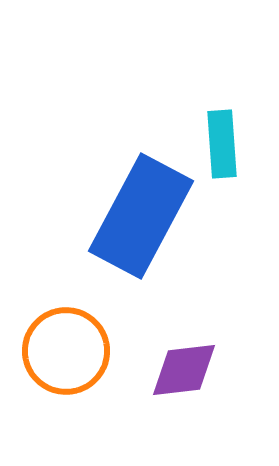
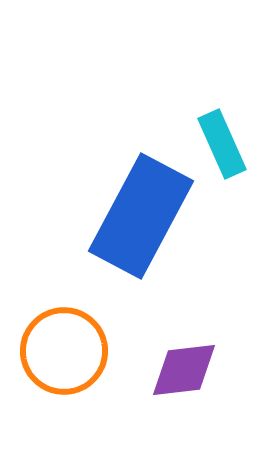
cyan rectangle: rotated 20 degrees counterclockwise
orange circle: moved 2 px left
